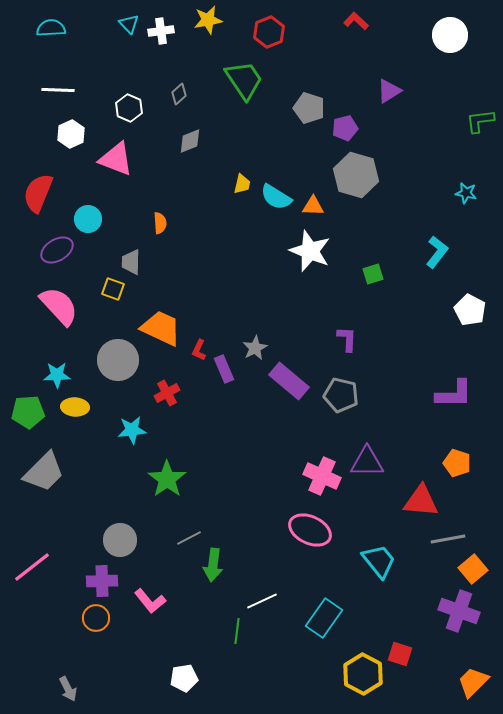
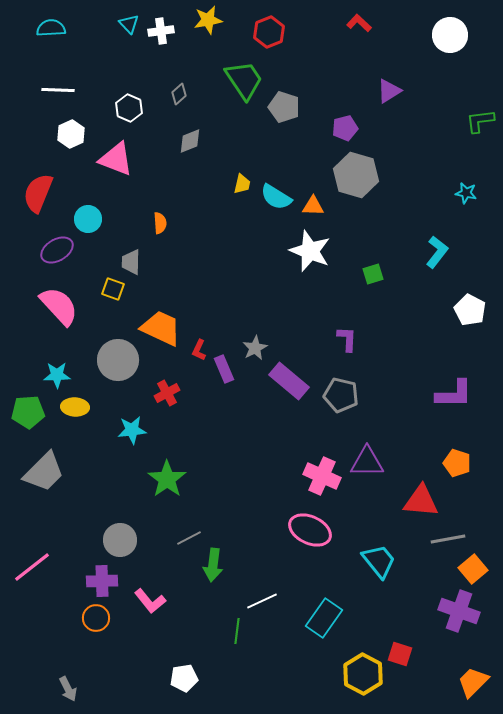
red L-shape at (356, 21): moved 3 px right, 2 px down
gray pentagon at (309, 108): moved 25 px left, 1 px up
